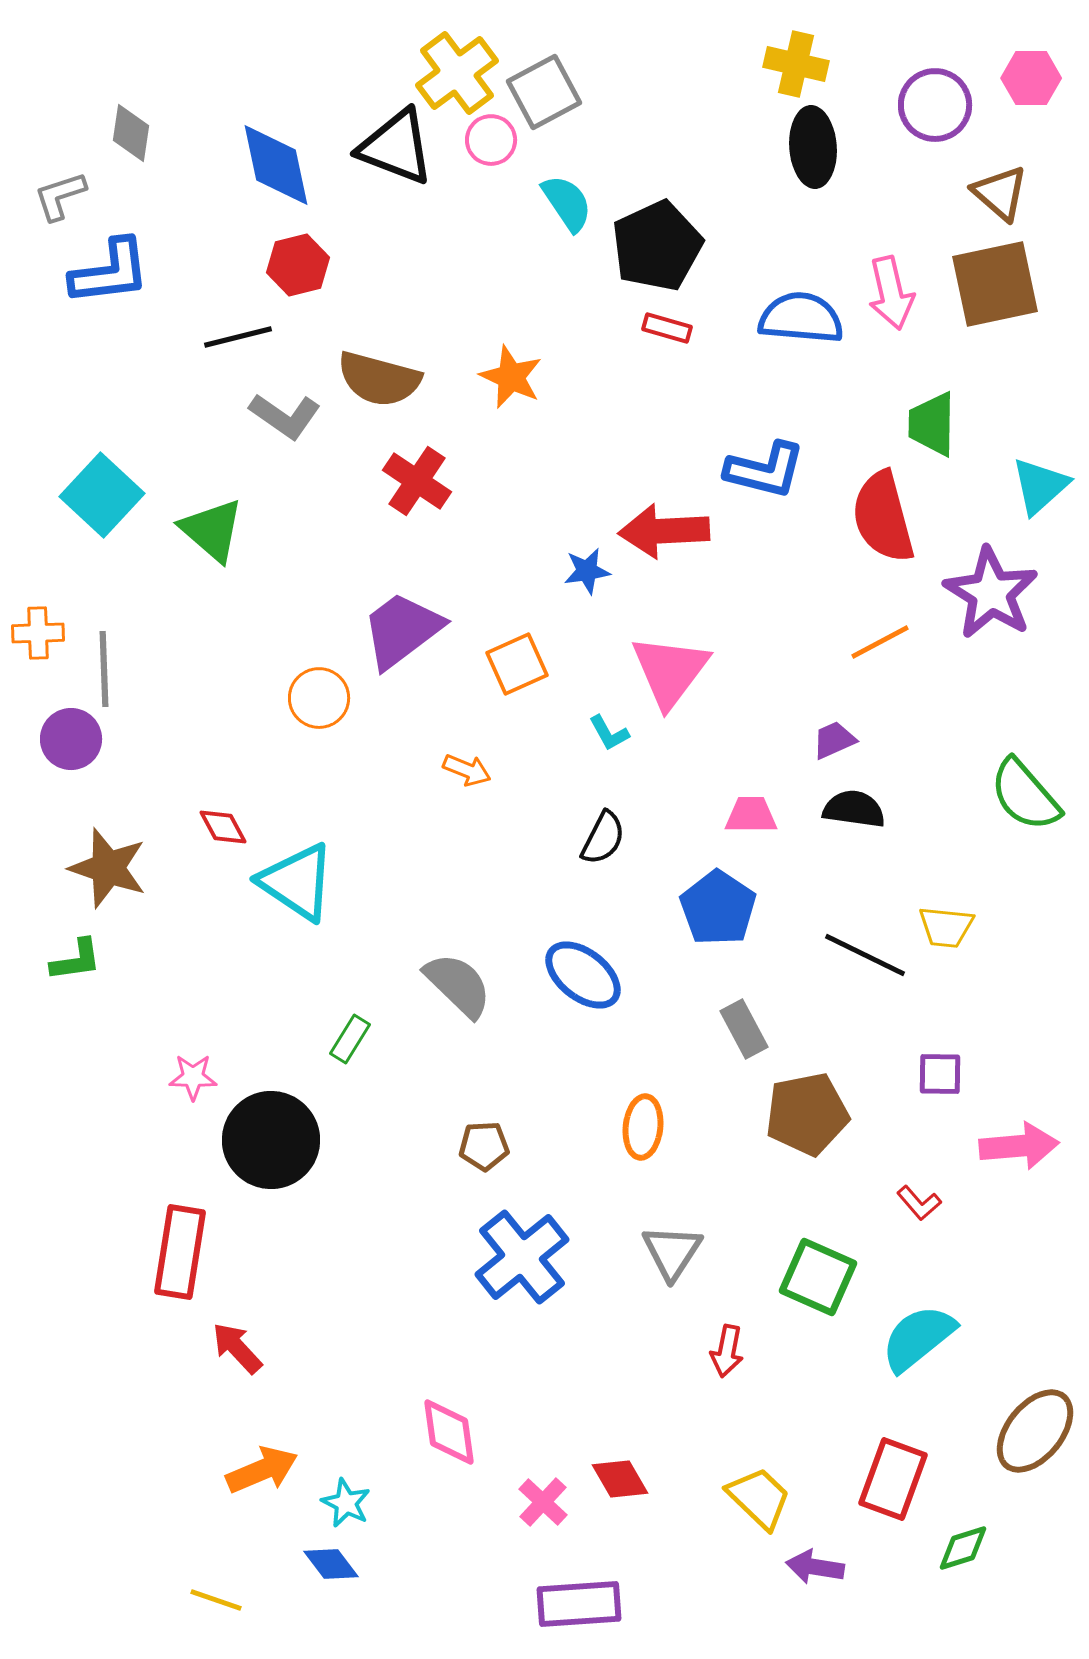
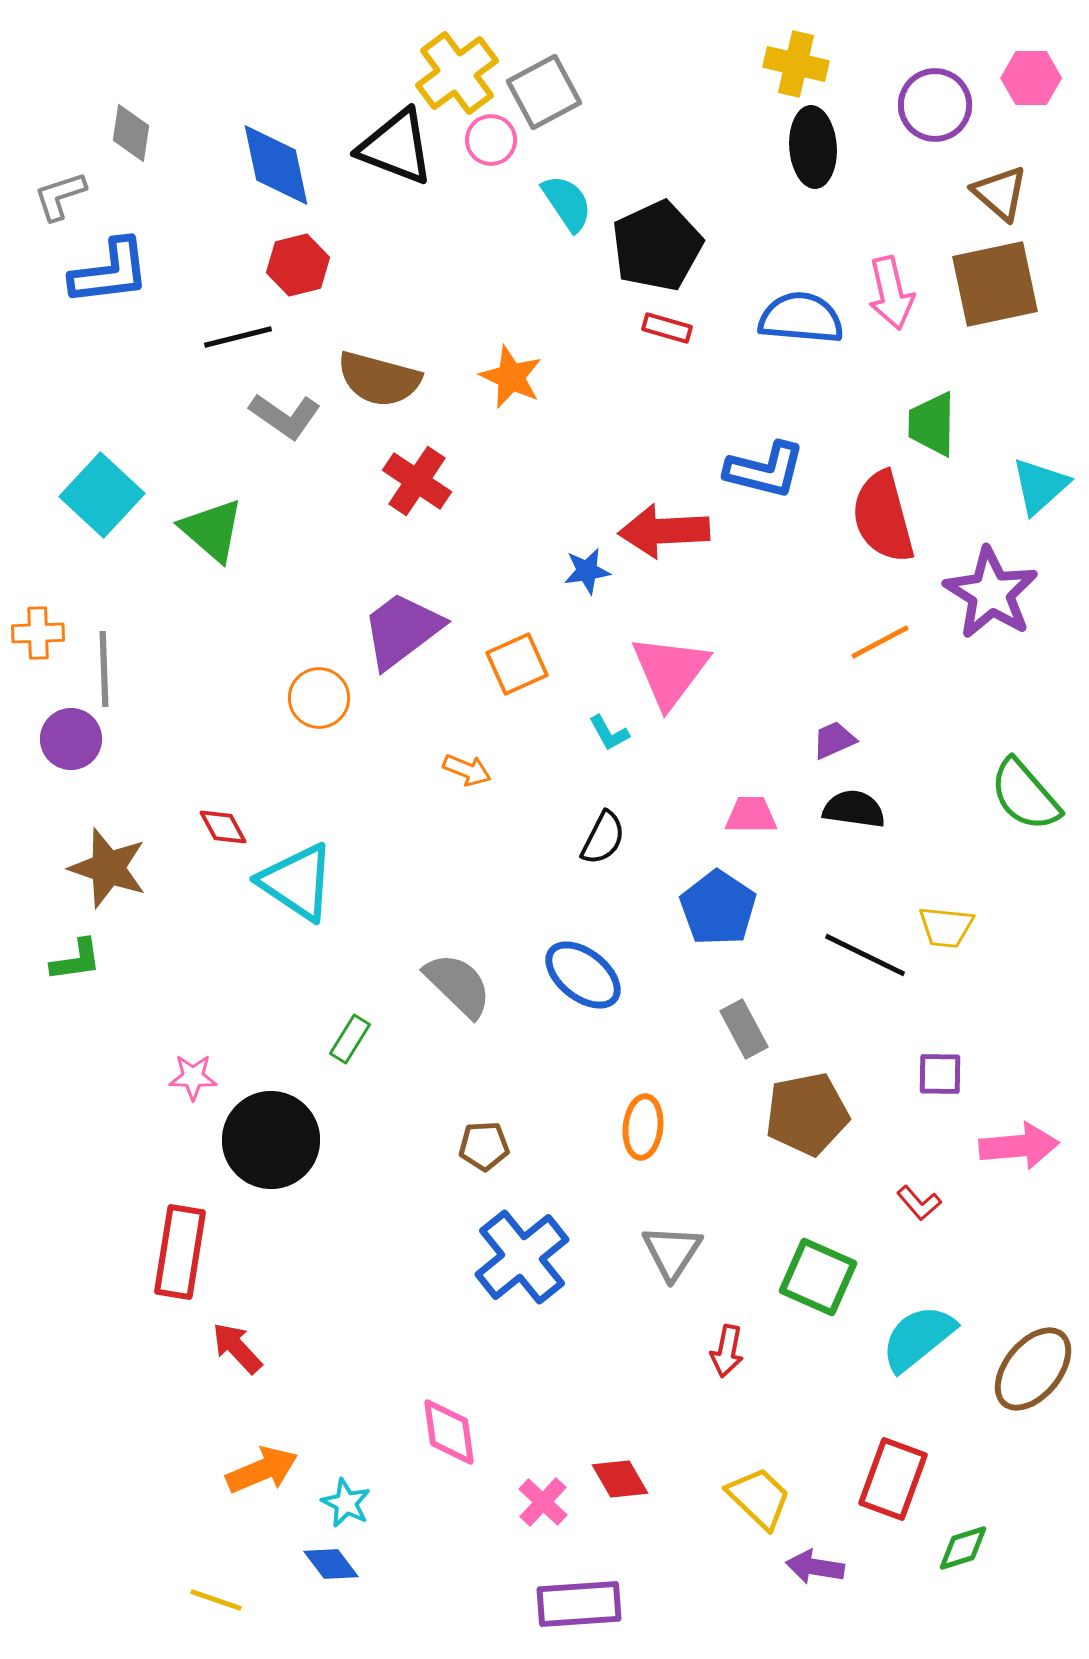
brown ellipse at (1035, 1431): moved 2 px left, 62 px up
